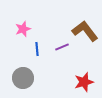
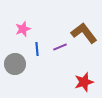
brown L-shape: moved 1 px left, 2 px down
purple line: moved 2 px left
gray circle: moved 8 px left, 14 px up
